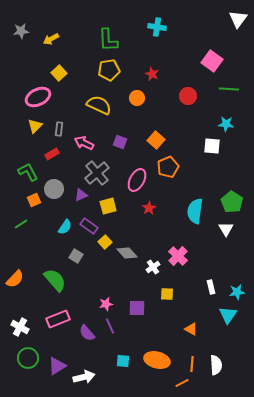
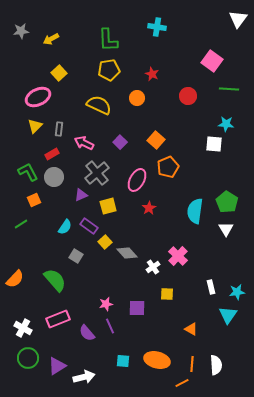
purple square at (120, 142): rotated 24 degrees clockwise
white square at (212, 146): moved 2 px right, 2 px up
gray circle at (54, 189): moved 12 px up
green pentagon at (232, 202): moved 5 px left
white cross at (20, 327): moved 3 px right, 1 px down
